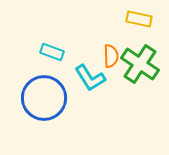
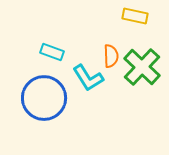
yellow rectangle: moved 4 px left, 3 px up
green cross: moved 2 px right, 3 px down; rotated 9 degrees clockwise
cyan L-shape: moved 2 px left
